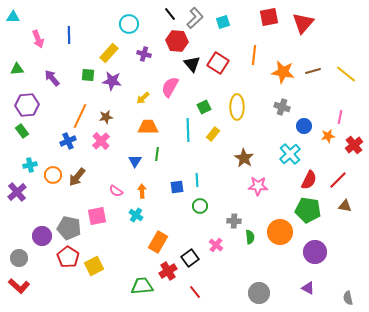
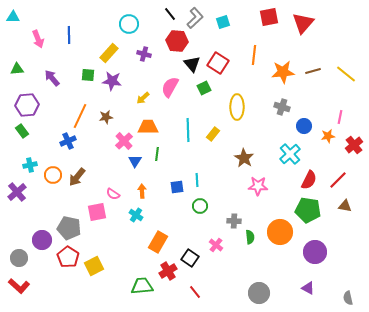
orange star at (283, 72): rotated 15 degrees counterclockwise
green square at (204, 107): moved 19 px up
pink cross at (101, 141): moved 23 px right
pink semicircle at (116, 191): moved 3 px left, 3 px down
pink square at (97, 216): moved 4 px up
purple circle at (42, 236): moved 4 px down
black square at (190, 258): rotated 18 degrees counterclockwise
